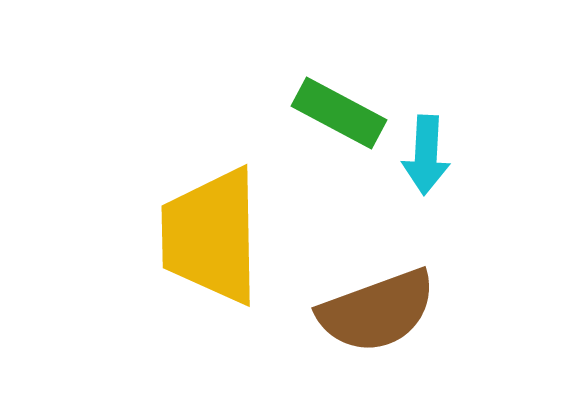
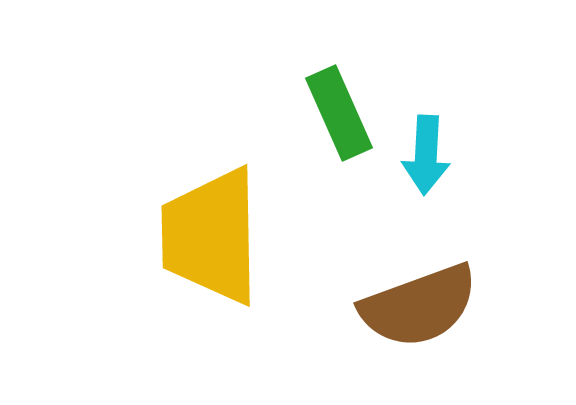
green rectangle: rotated 38 degrees clockwise
brown semicircle: moved 42 px right, 5 px up
